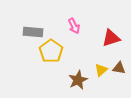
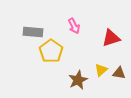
brown triangle: moved 5 px down
